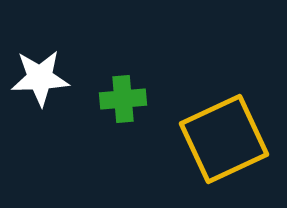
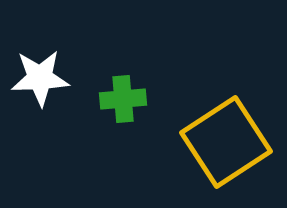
yellow square: moved 2 px right, 3 px down; rotated 8 degrees counterclockwise
